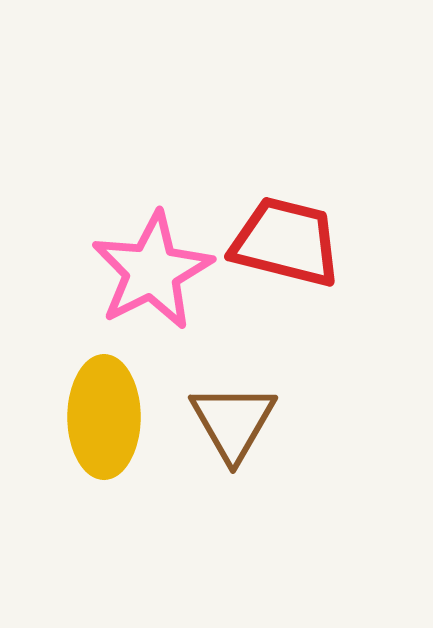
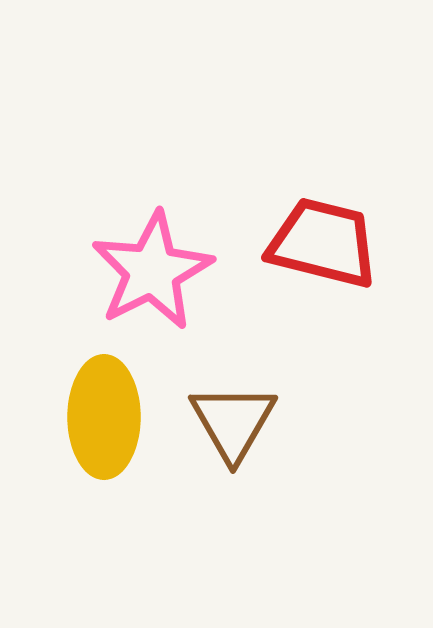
red trapezoid: moved 37 px right, 1 px down
